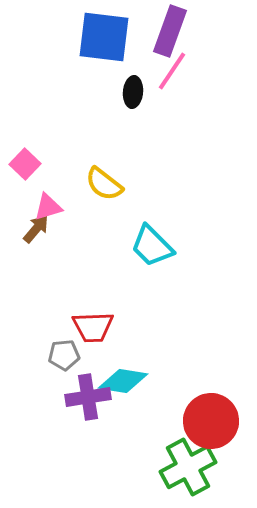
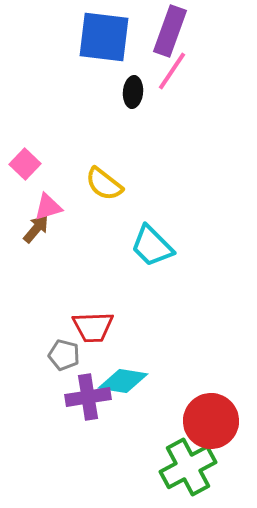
gray pentagon: rotated 20 degrees clockwise
